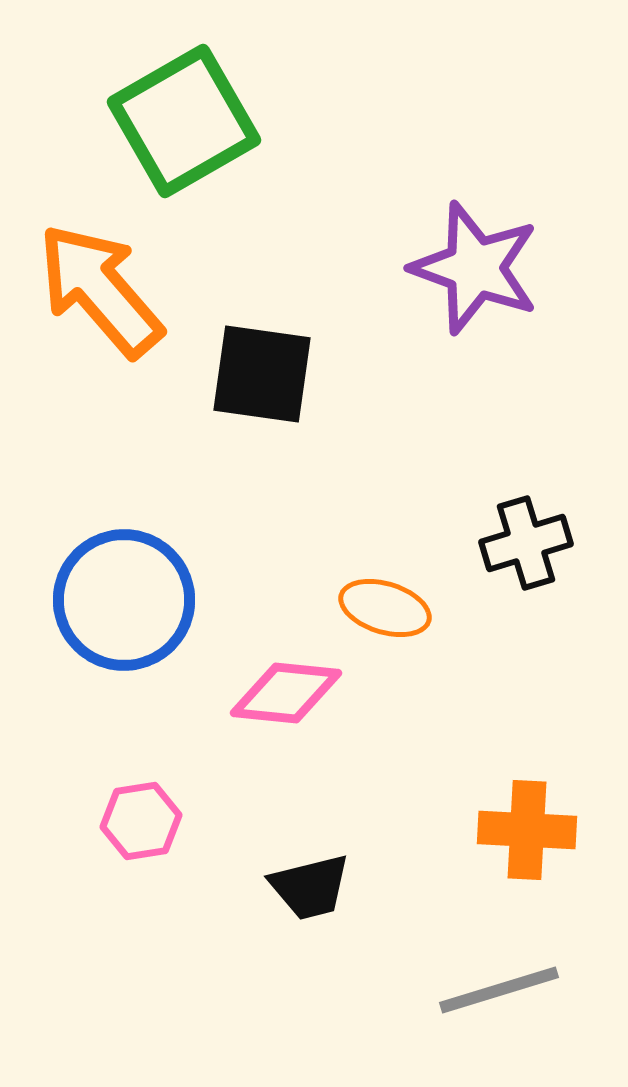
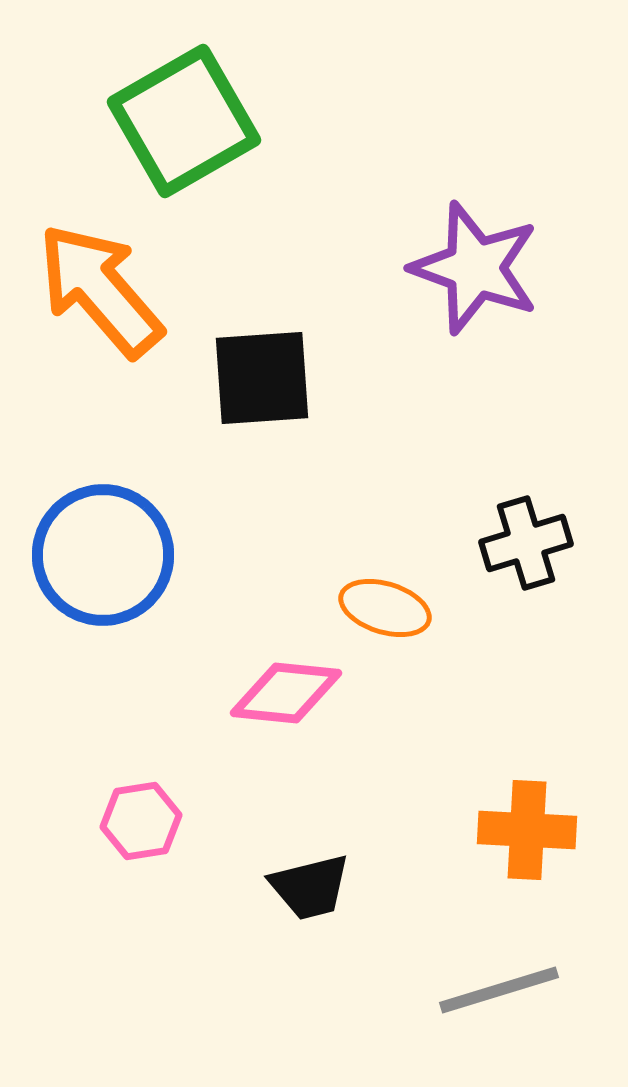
black square: moved 4 px down; rotated 12 degrees counterclockwise
blue circle: moved 21 px left, 45 px up
